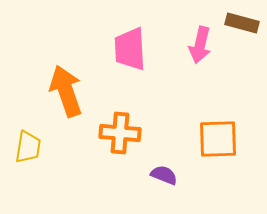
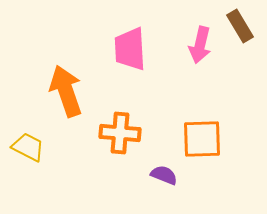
brown rectangle: moved 2 px left, 3 px down; rotated 44 degrees clockwise
orange square: moved 16 px left
yellow trapezoid: rotated 72 degrees counterclockwise
